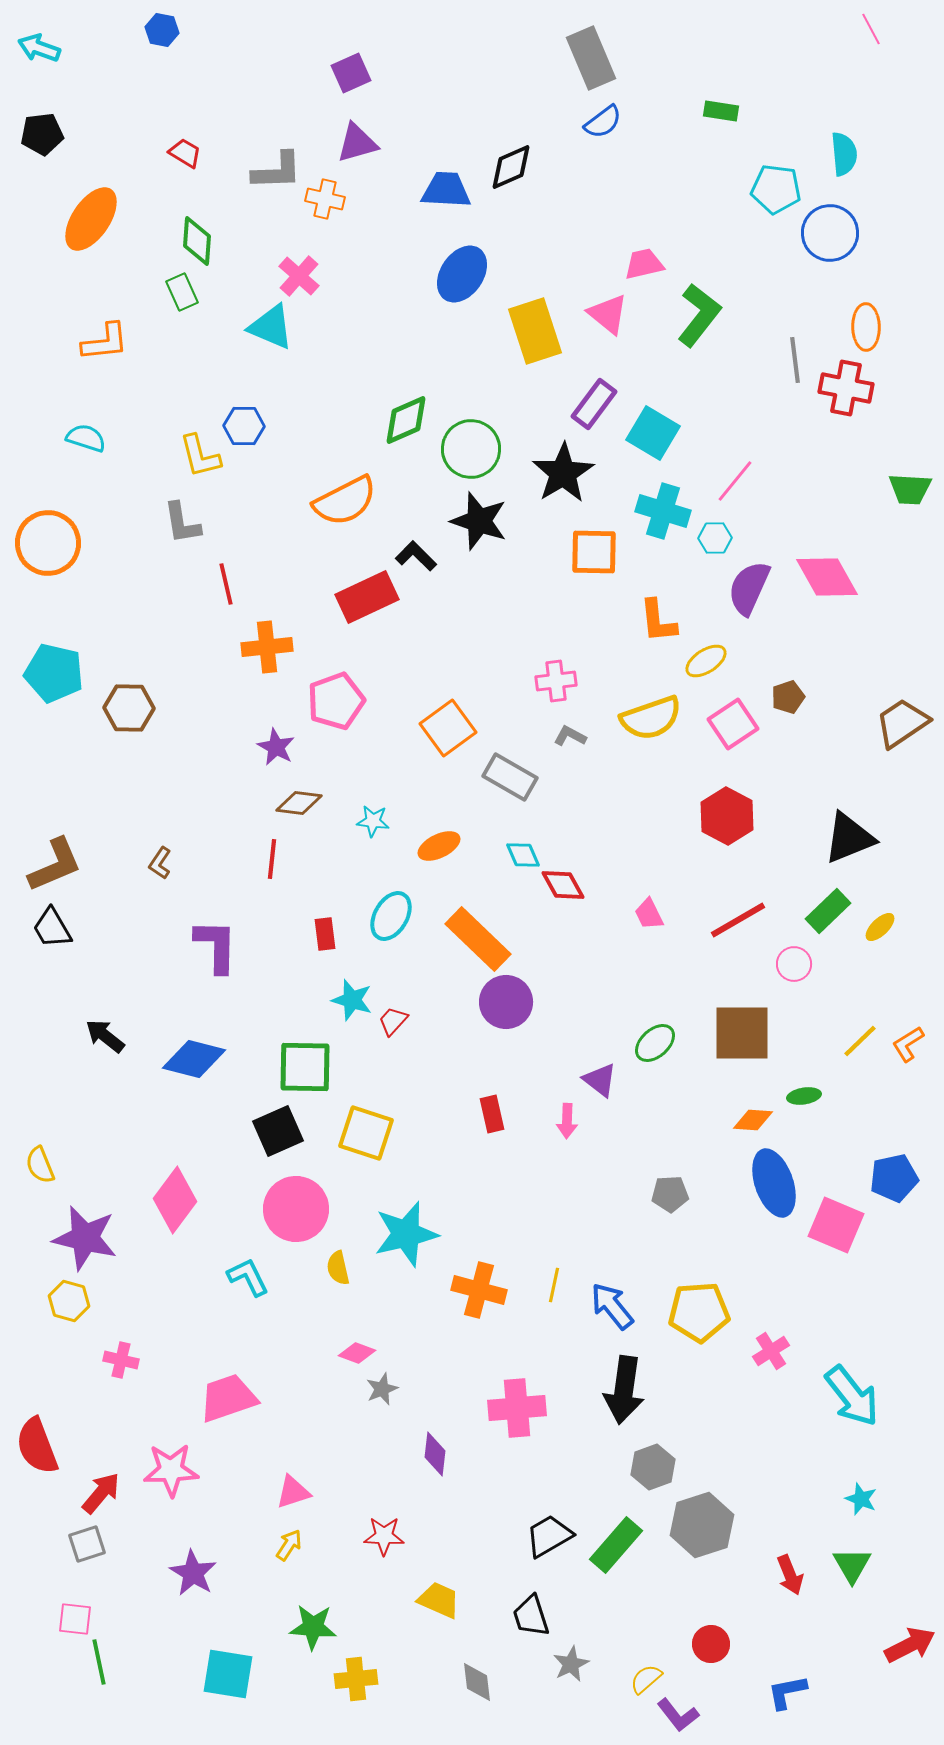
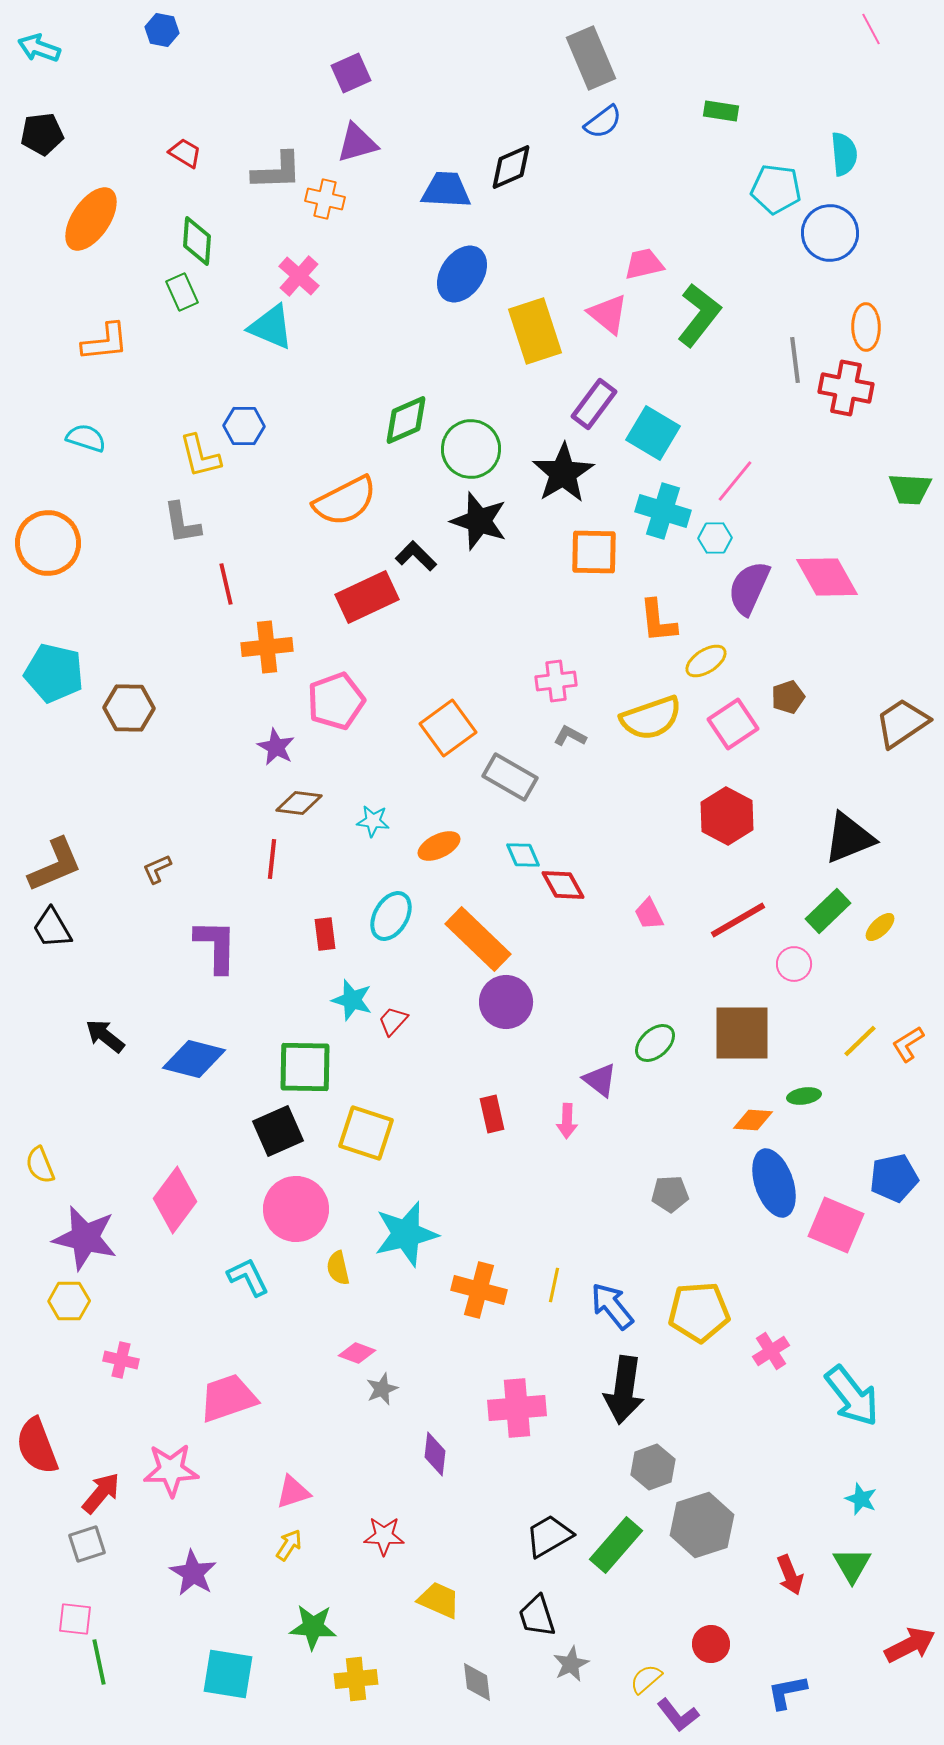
brown L-shape at (160, 863): moved 3 px left, 6 px down; rotated 32 degrees clockwise
yellow hexagon at (69, 1301): rotated 15 degrees counterclockwise
black trapezoid at (531, 1616): moved 6 px right
